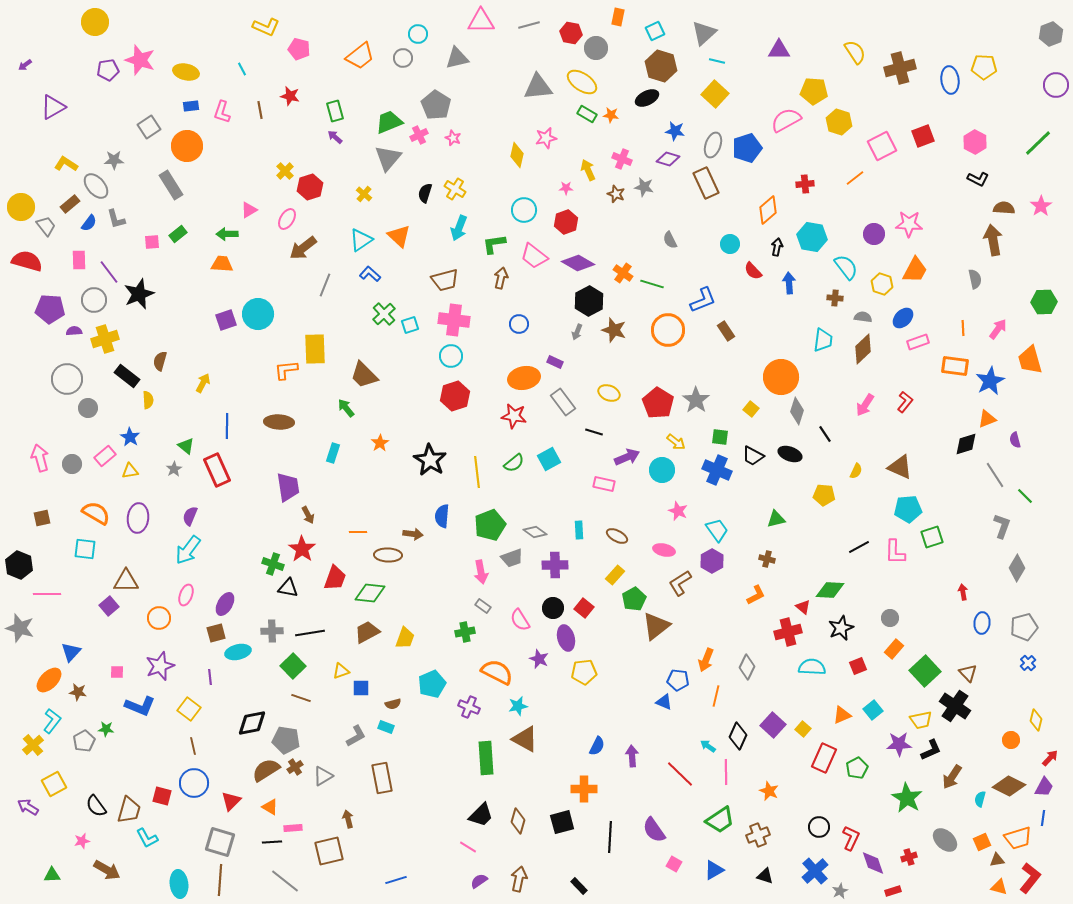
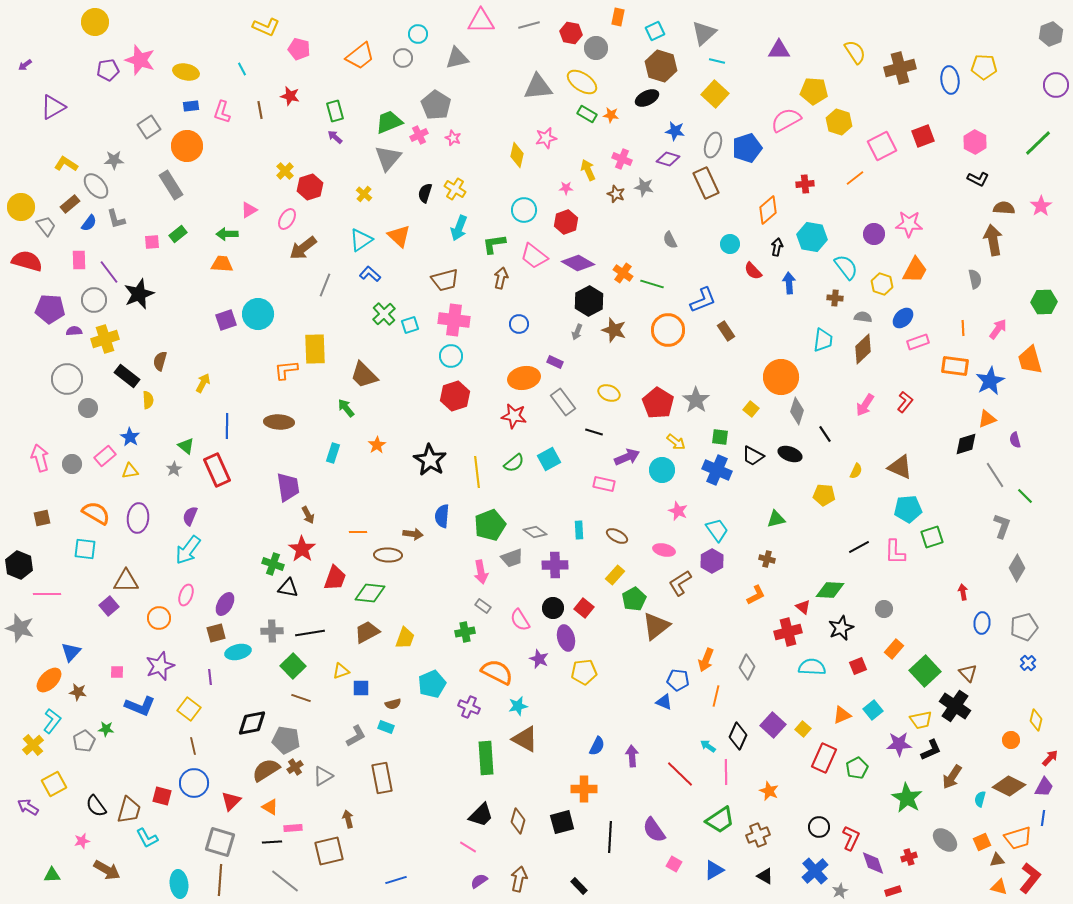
orange star at (380, 443): moved 3 px left, 2 px down
gray circle at (890, 618): moved 6 px left, 9 px up
black triangle at (765, 876): rotated 12 degrees clockwise
